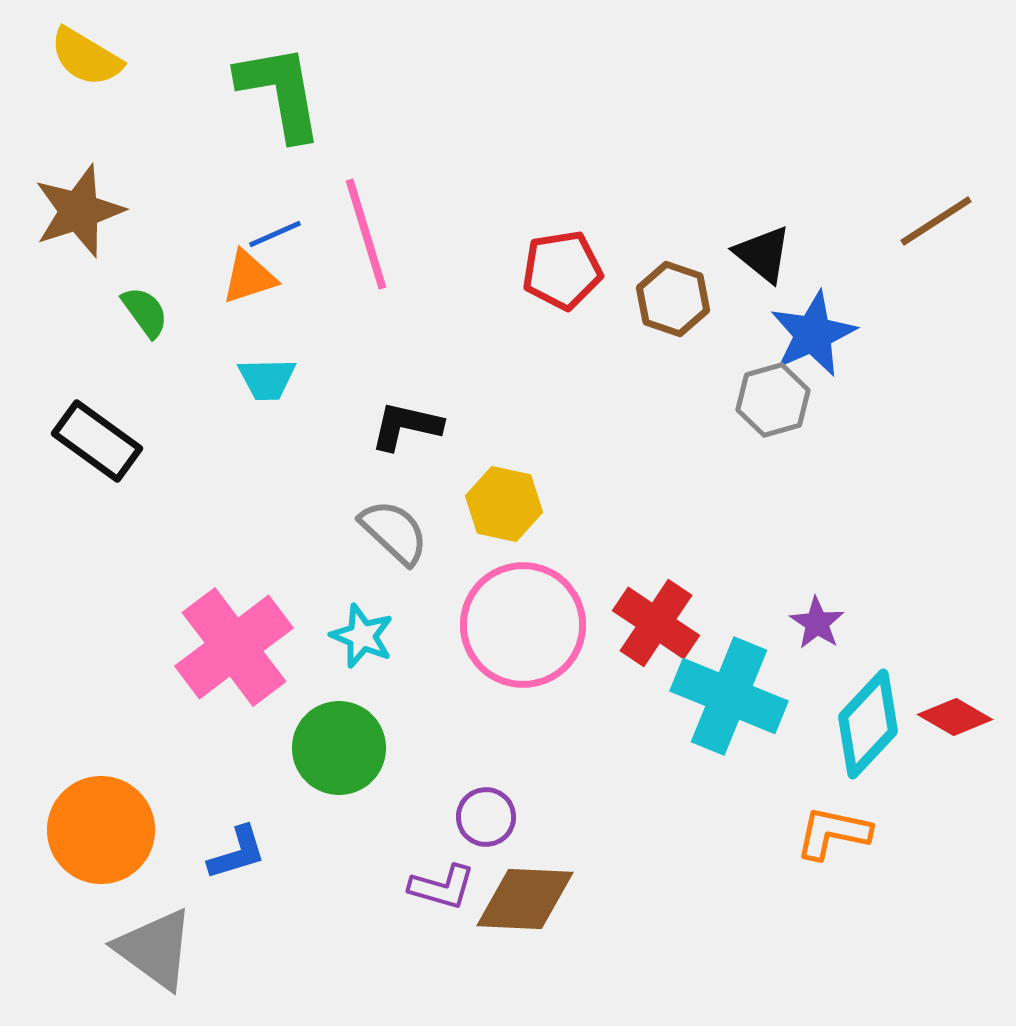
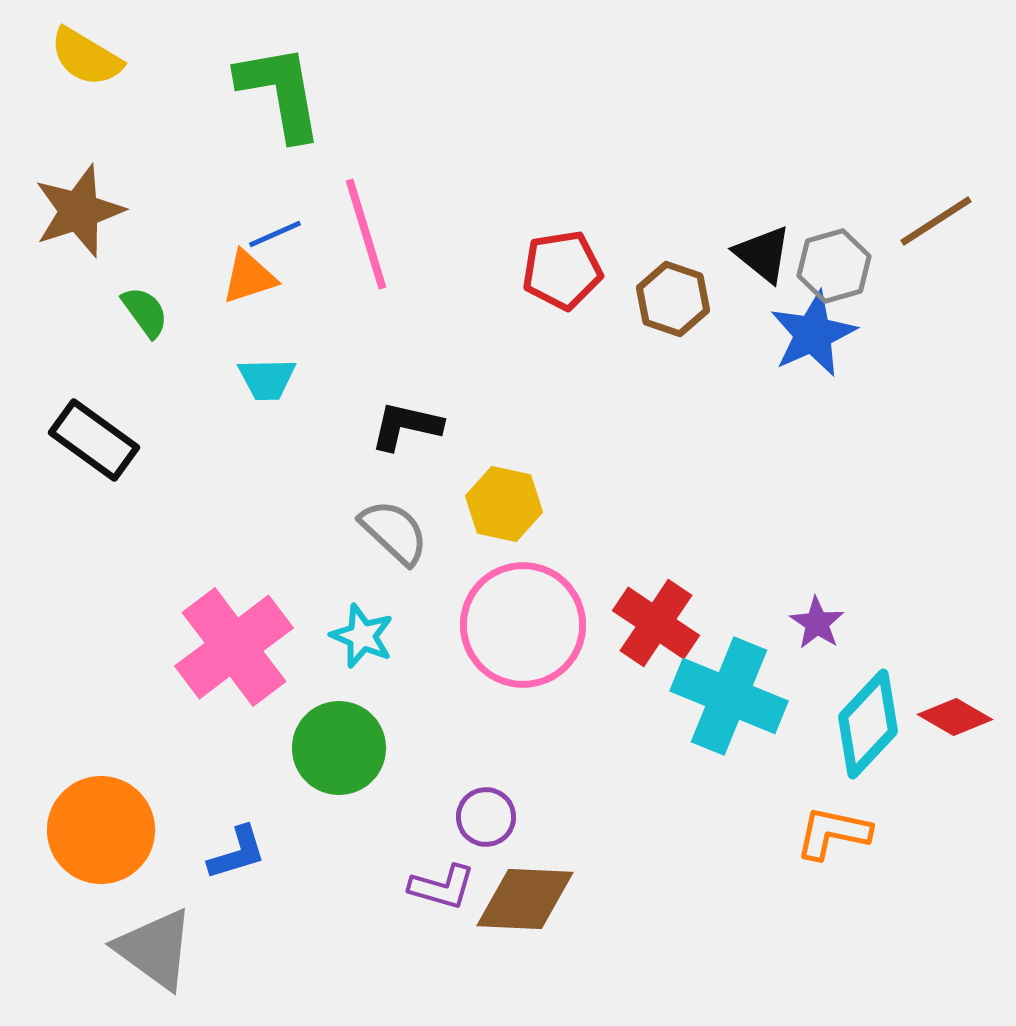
gray hexagon: moved 61 px right, 134 px up
black rectangle: moved 3 px left, 1 px up
